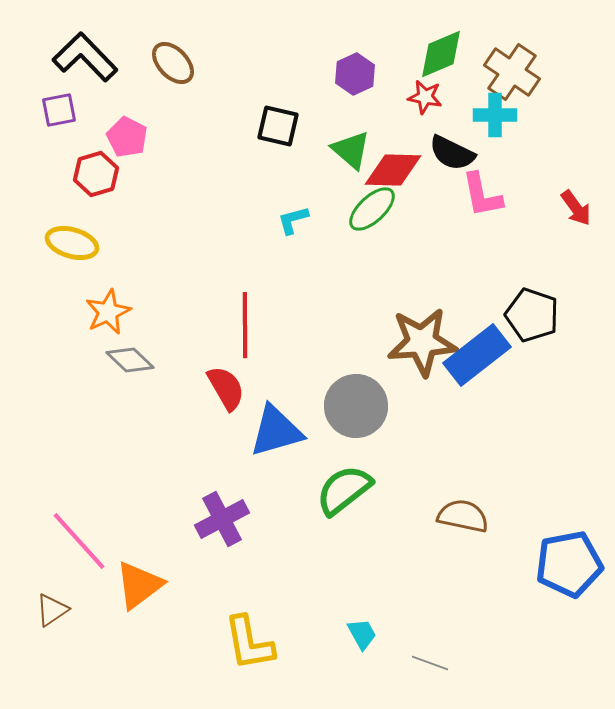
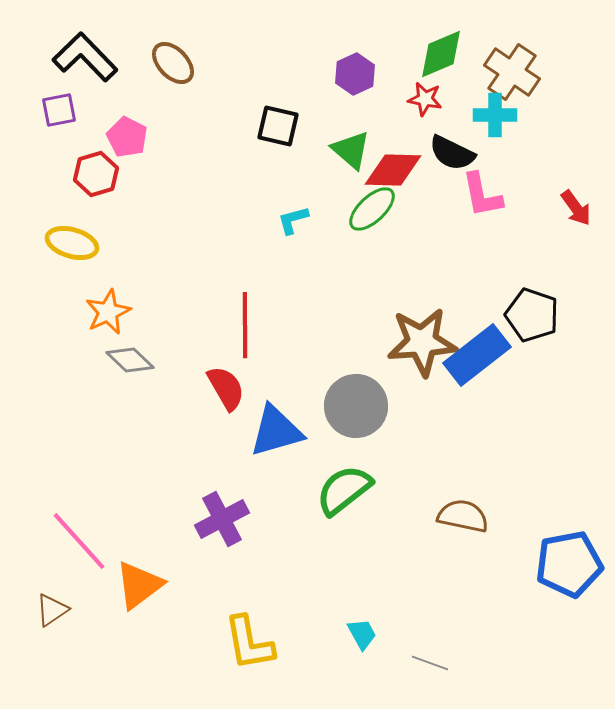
red star: moved 2 px down
